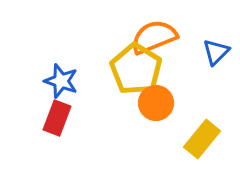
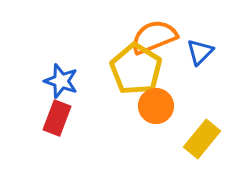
blue triangle: moved 16 px left
orange circle: moved 3 px down
